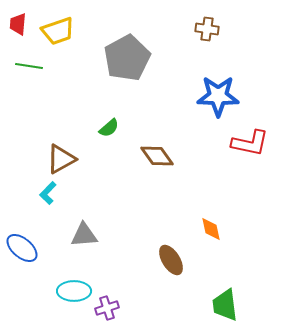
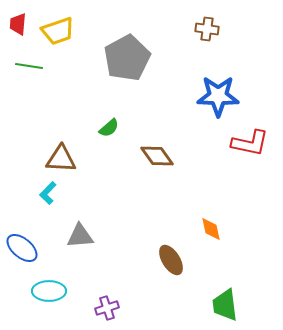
brown triangle: rotated 32 degrees clockwise
gray triangle: moved 4 px left, 1 px down
cyan ellipse: moved 25 px left
